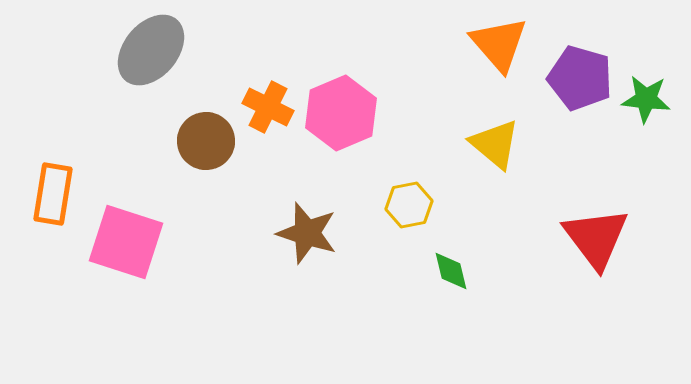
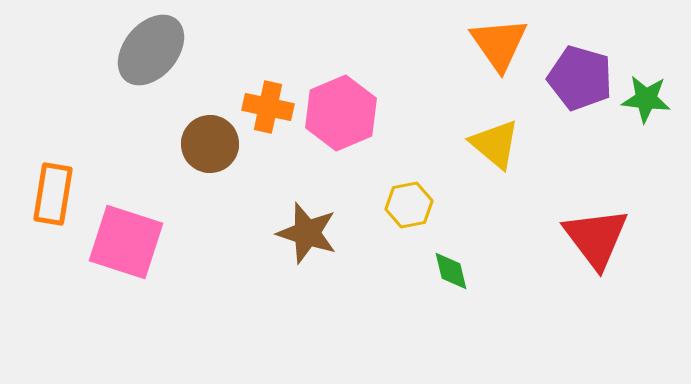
orange triangle: rotated 6 degrees clockwise
orange cross: rotated 15 degrees counterclockwise
brown circle: moved 4 px right, 3 px down
